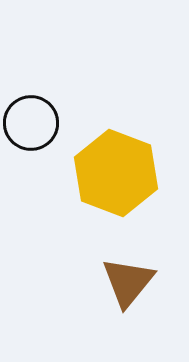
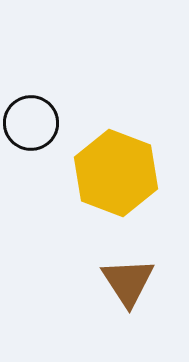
brown triangle: rotated 12 degrees counterclockwise
